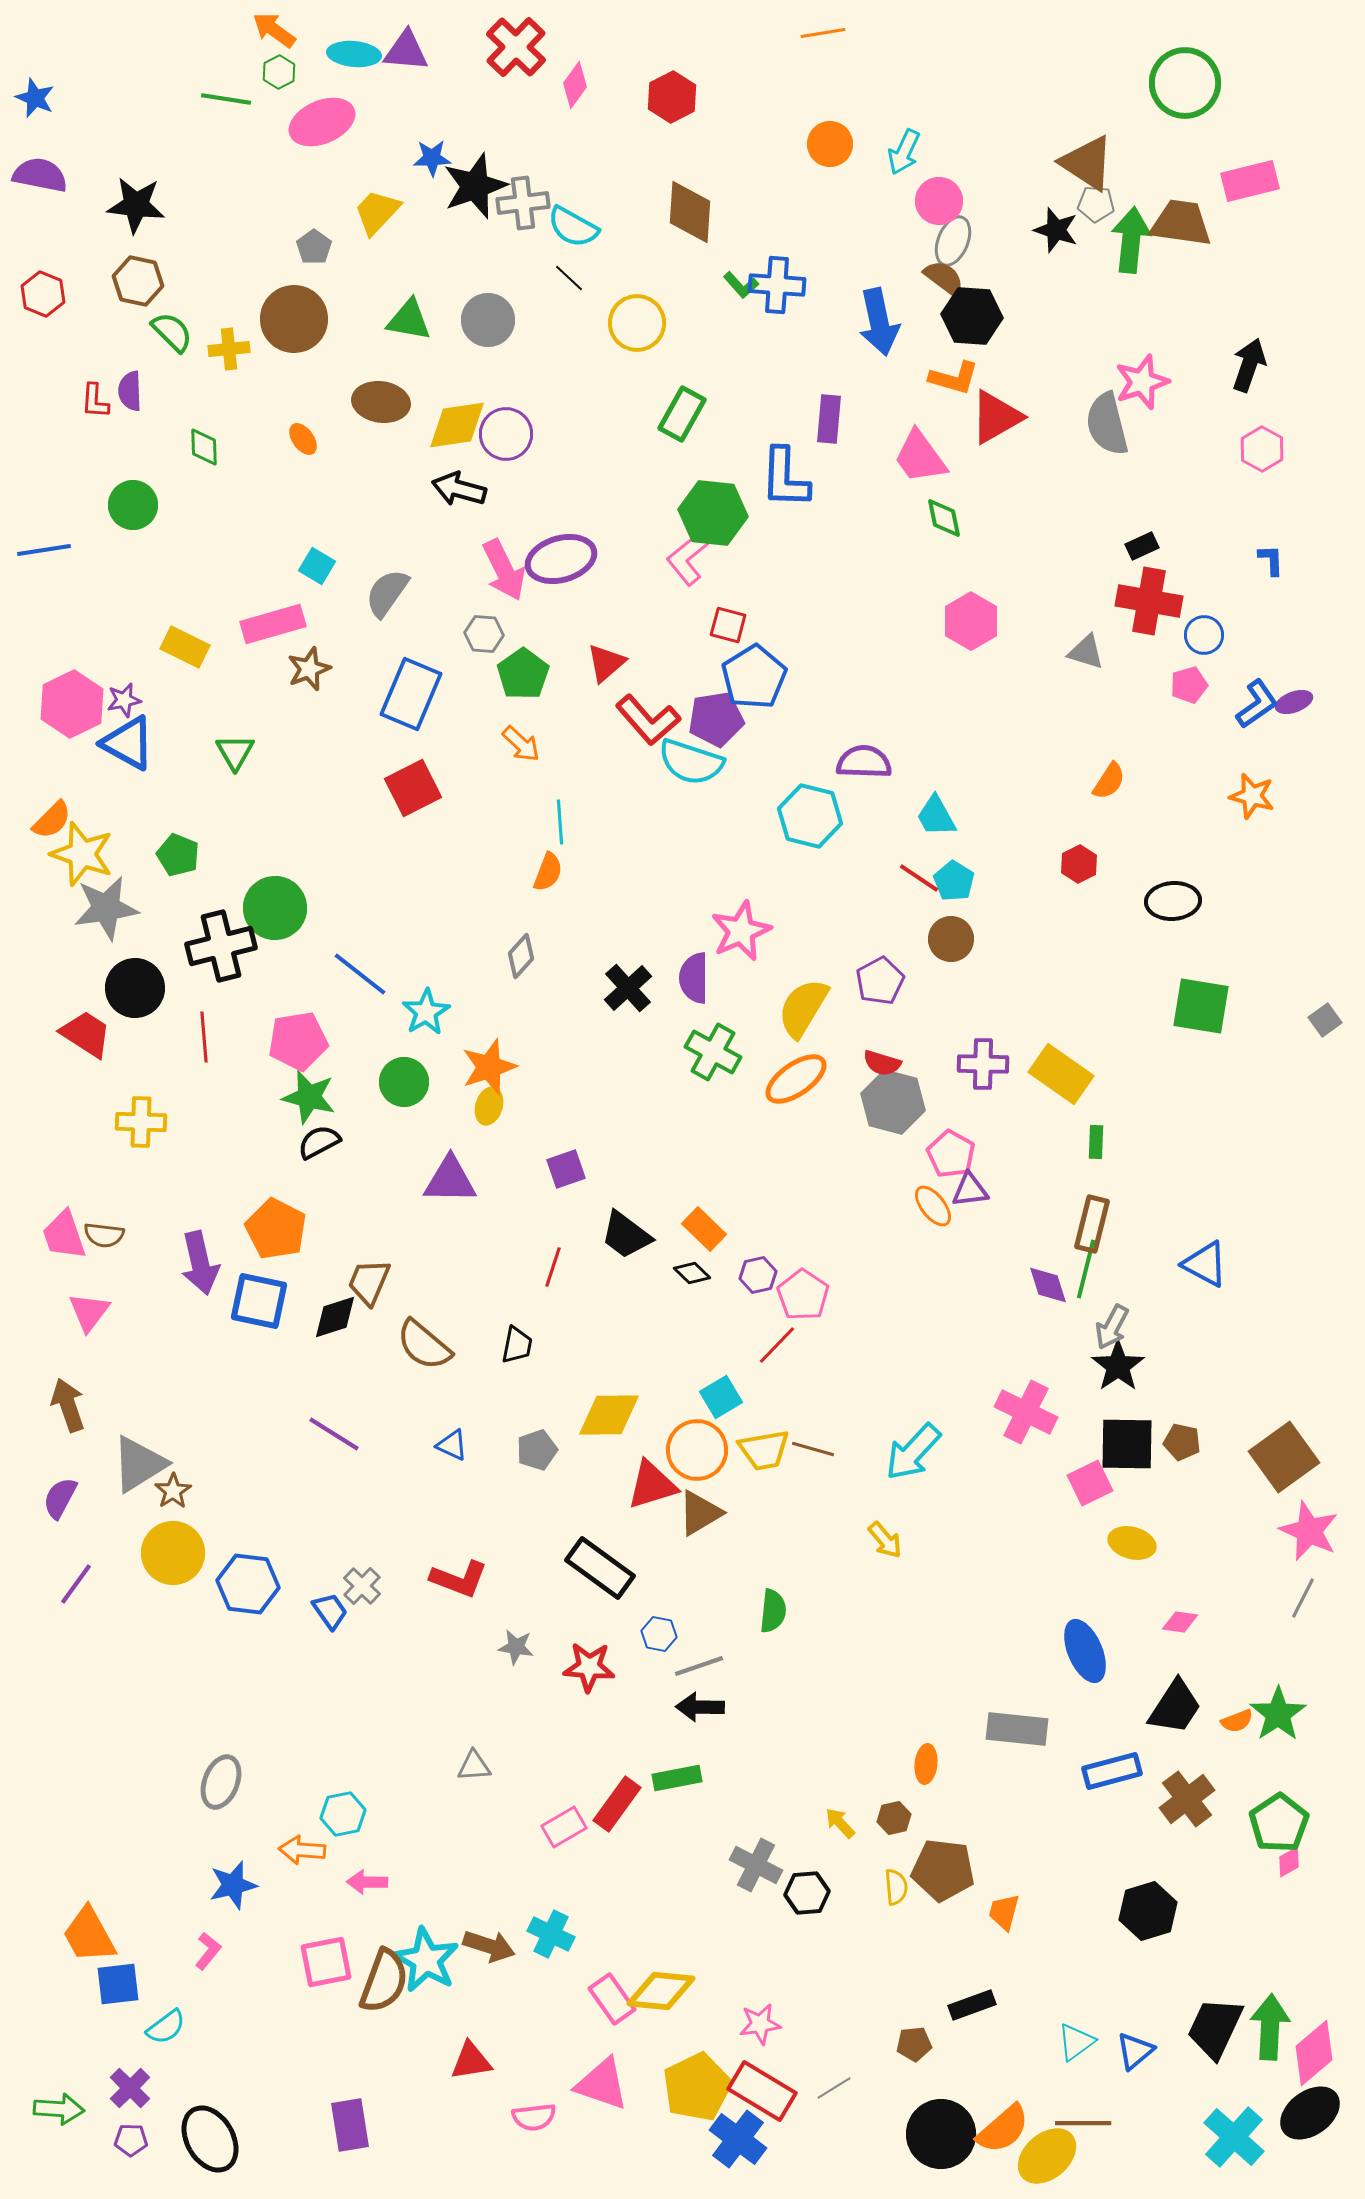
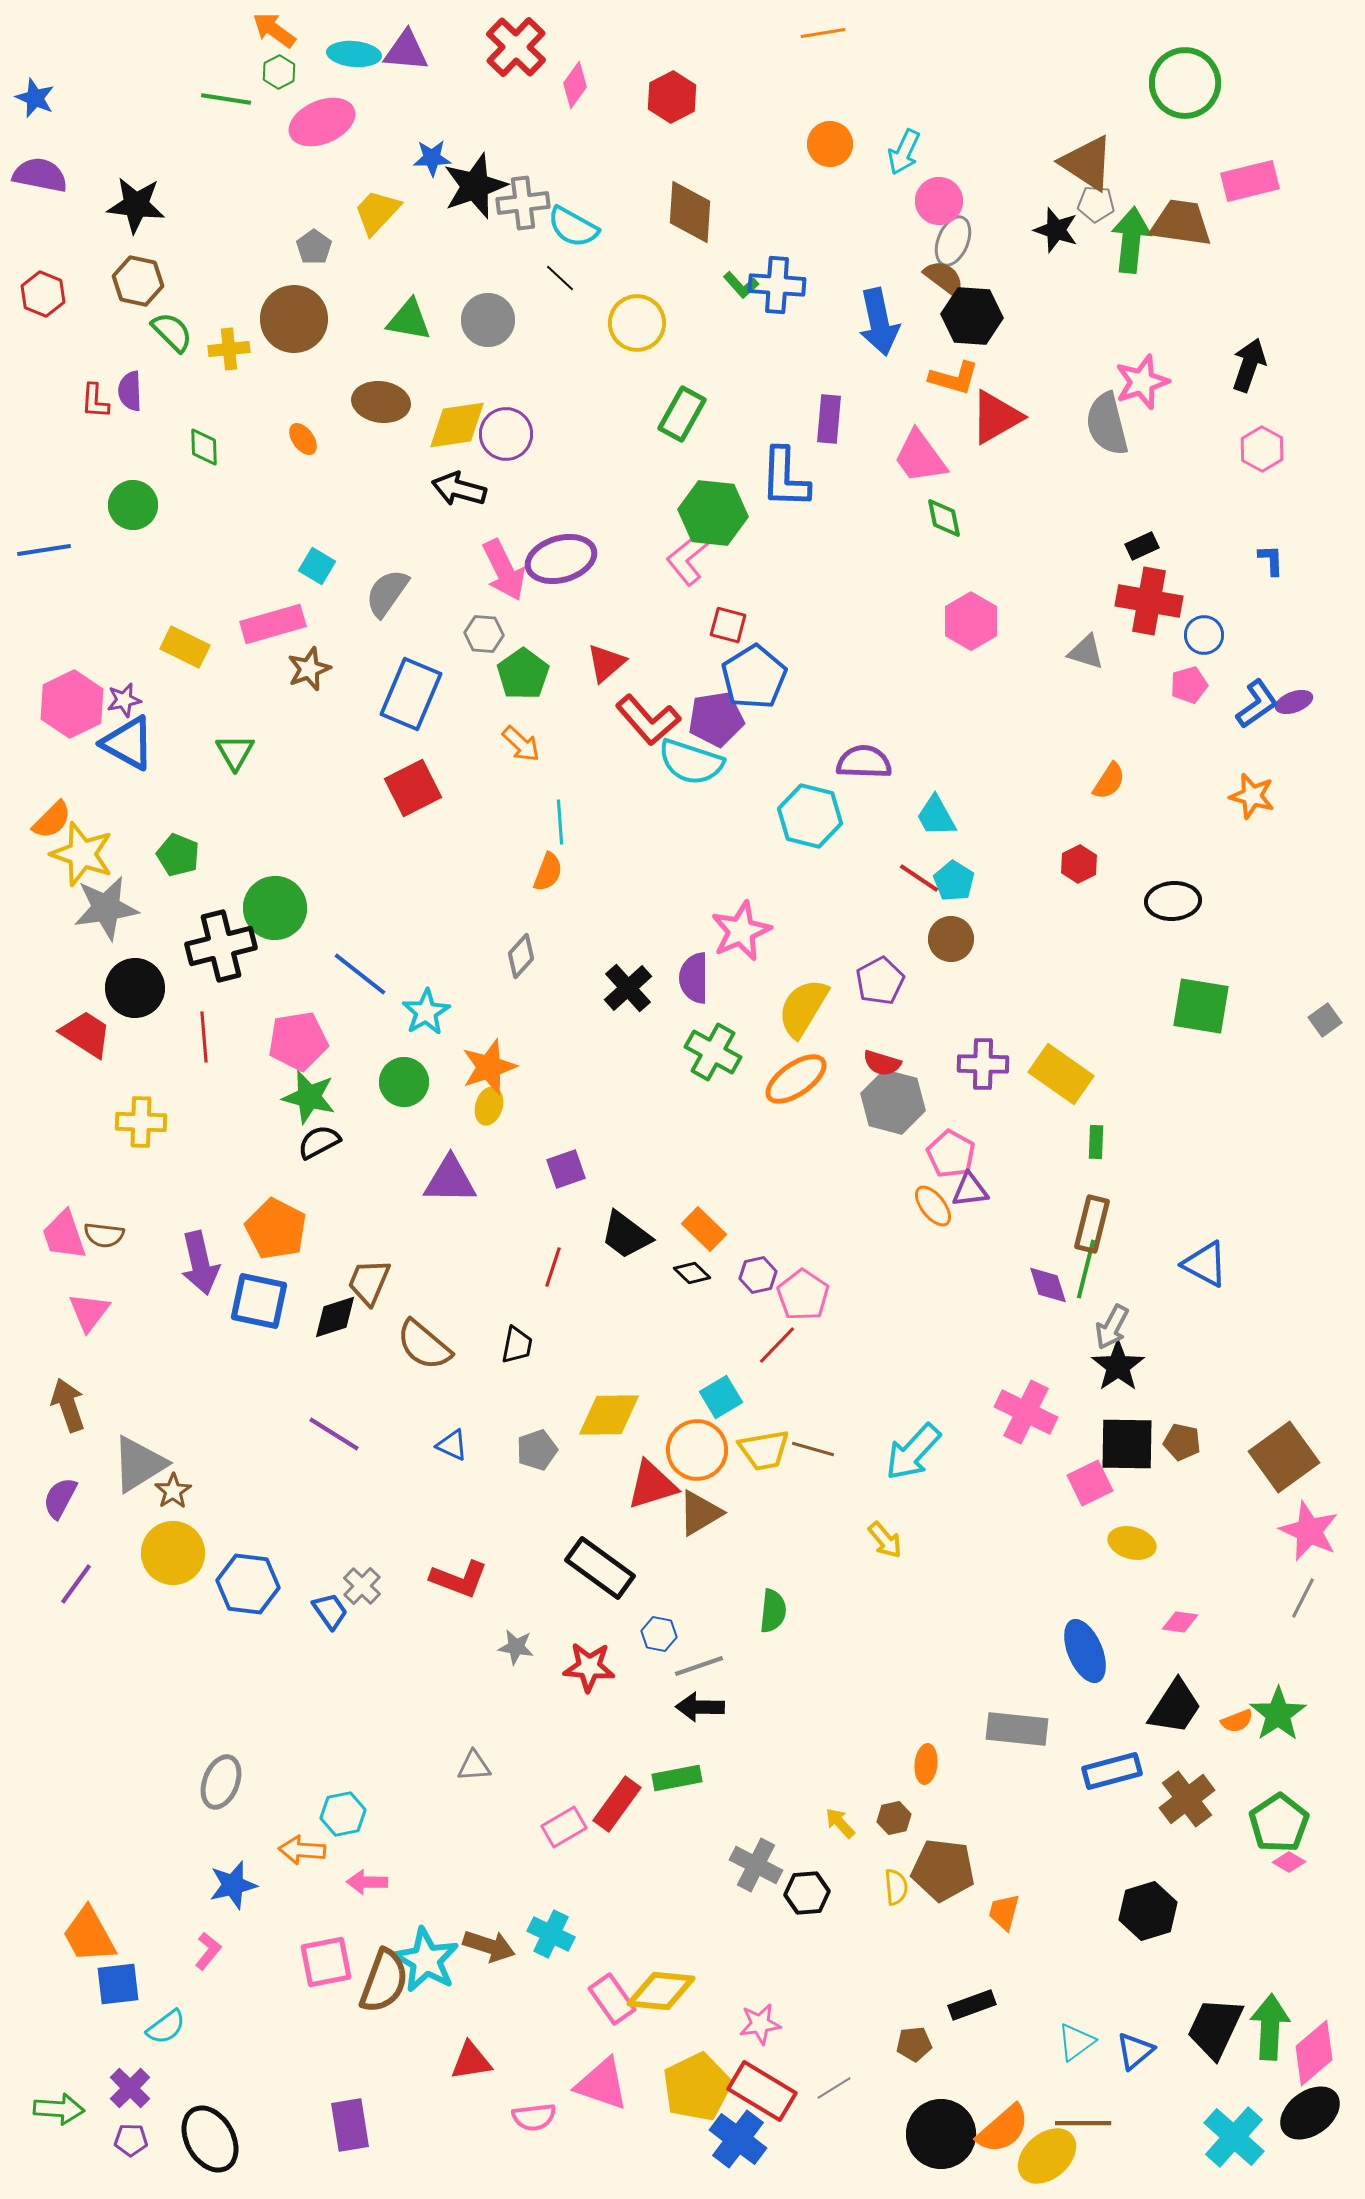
black line at (569, 278): moved 9 px left
pink diamond at (1289, 1862): rotated 60 degrees clockwise
